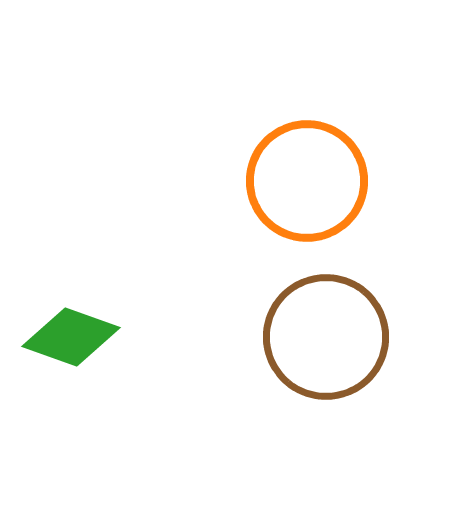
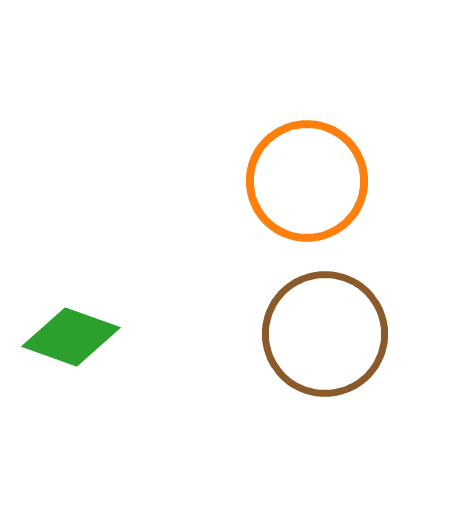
brown circle: moved 1 px left, 3 px up
